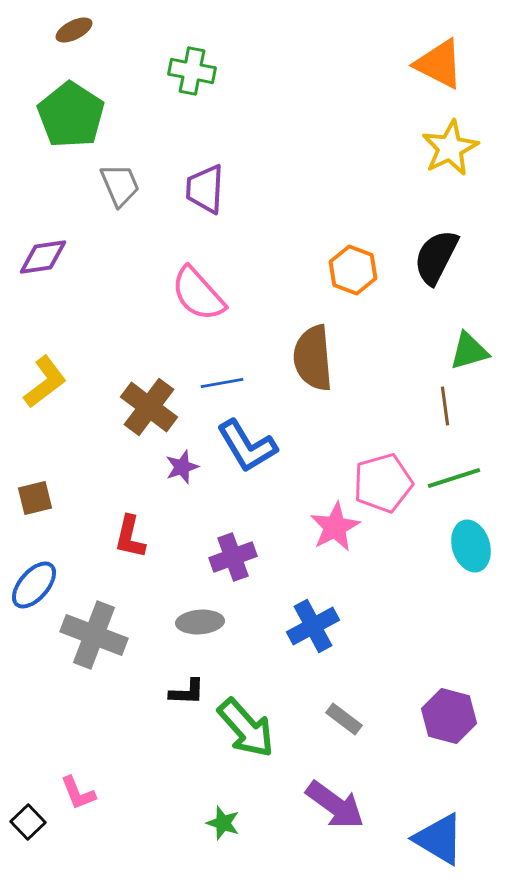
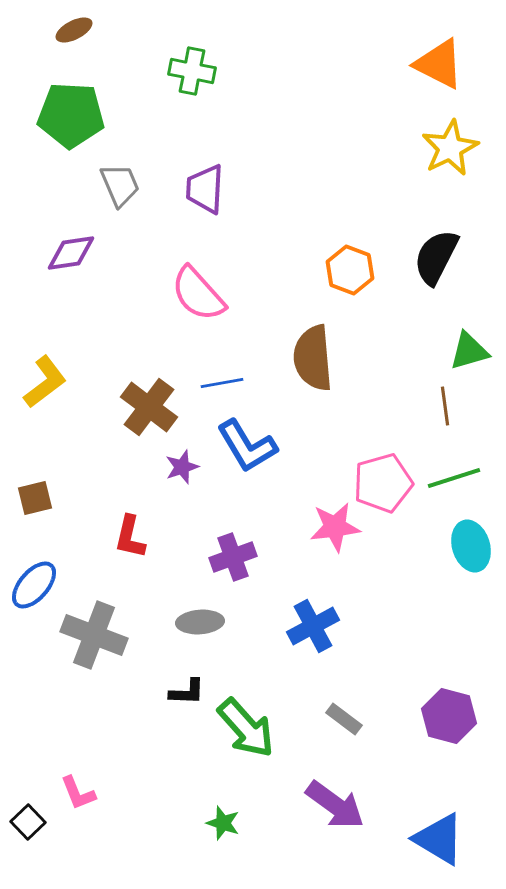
green pentagon: rotated 30 degrees counterclockwise
purple diamond: moved 28 px right, 4 px up
orange hexagon: moved 3 px left
pink star: rotated 21 degrees clockwise
